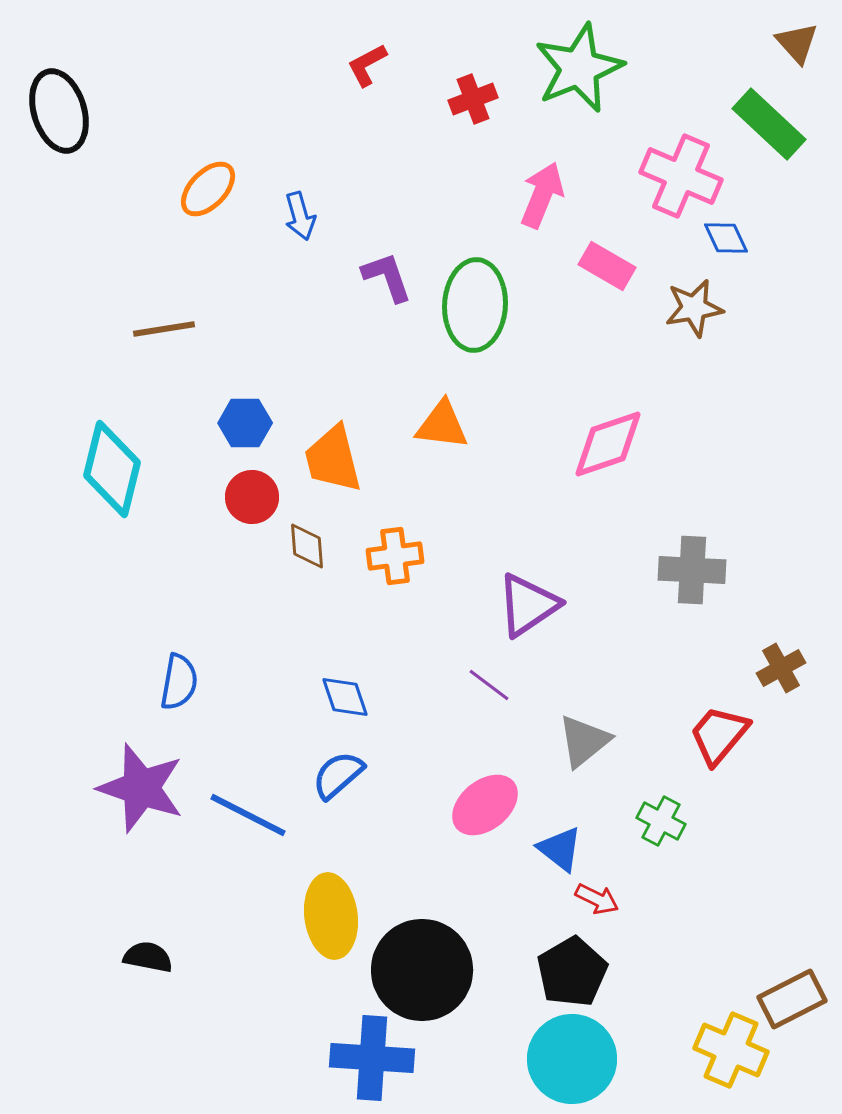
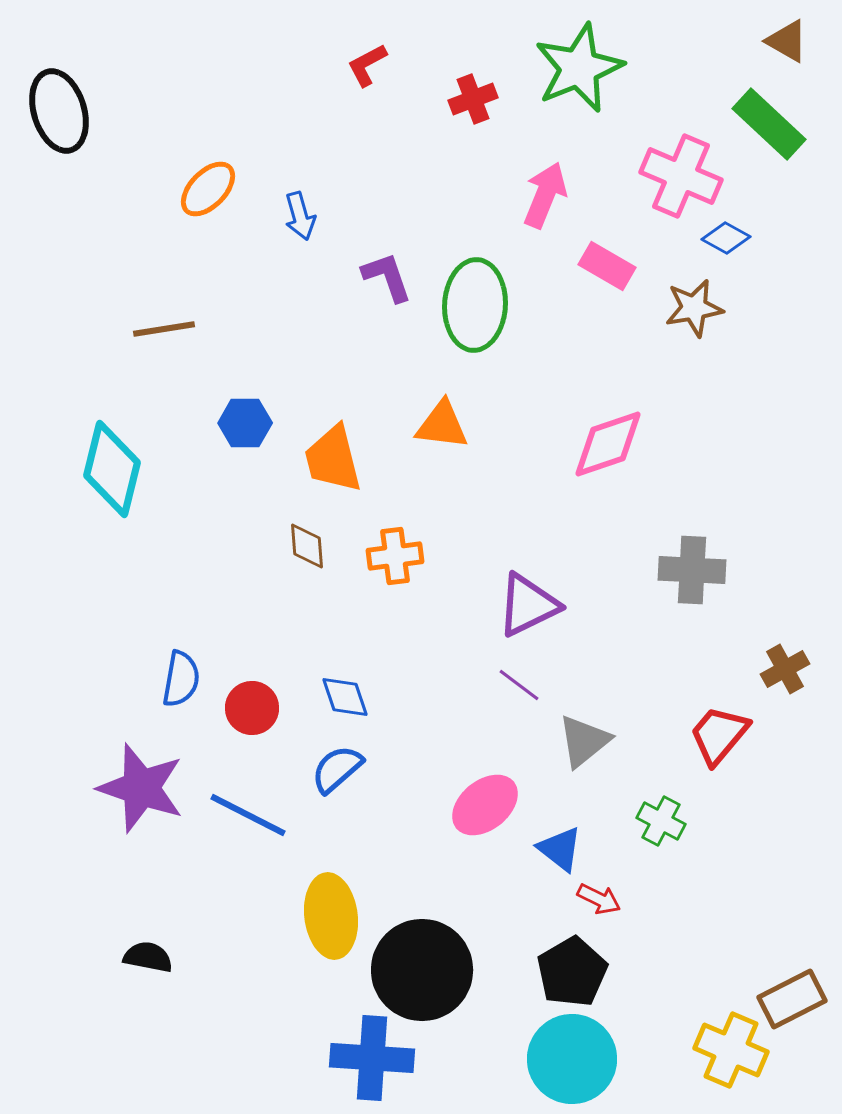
brown triangle at (797, 43): moved 10 px left, 2 px up; rotated 18 degrees counterclockwise
pink arrow at (542, 195): moved 3 px right
blue diamond at (726, 238): rotated 36 degrees counterclockwise
red circle at (252, 497): moved 211 px down
purple triangle at (528, 605): rotated 8 degrees clockwise
brown cross at (781, 668): moved 4 px right, 1 px down
blue semicircle at (179, 682): moved 2 px right, 3 px up
purple line at (489, 685): moved 30 px right
blue semicircle at (338, 775): moved 1 px left, 6 px up
red arrow at (597, 899): moved 2 px right
